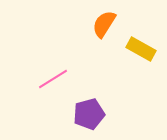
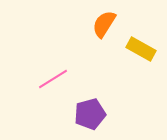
purple pentagon: moved 1 px right
